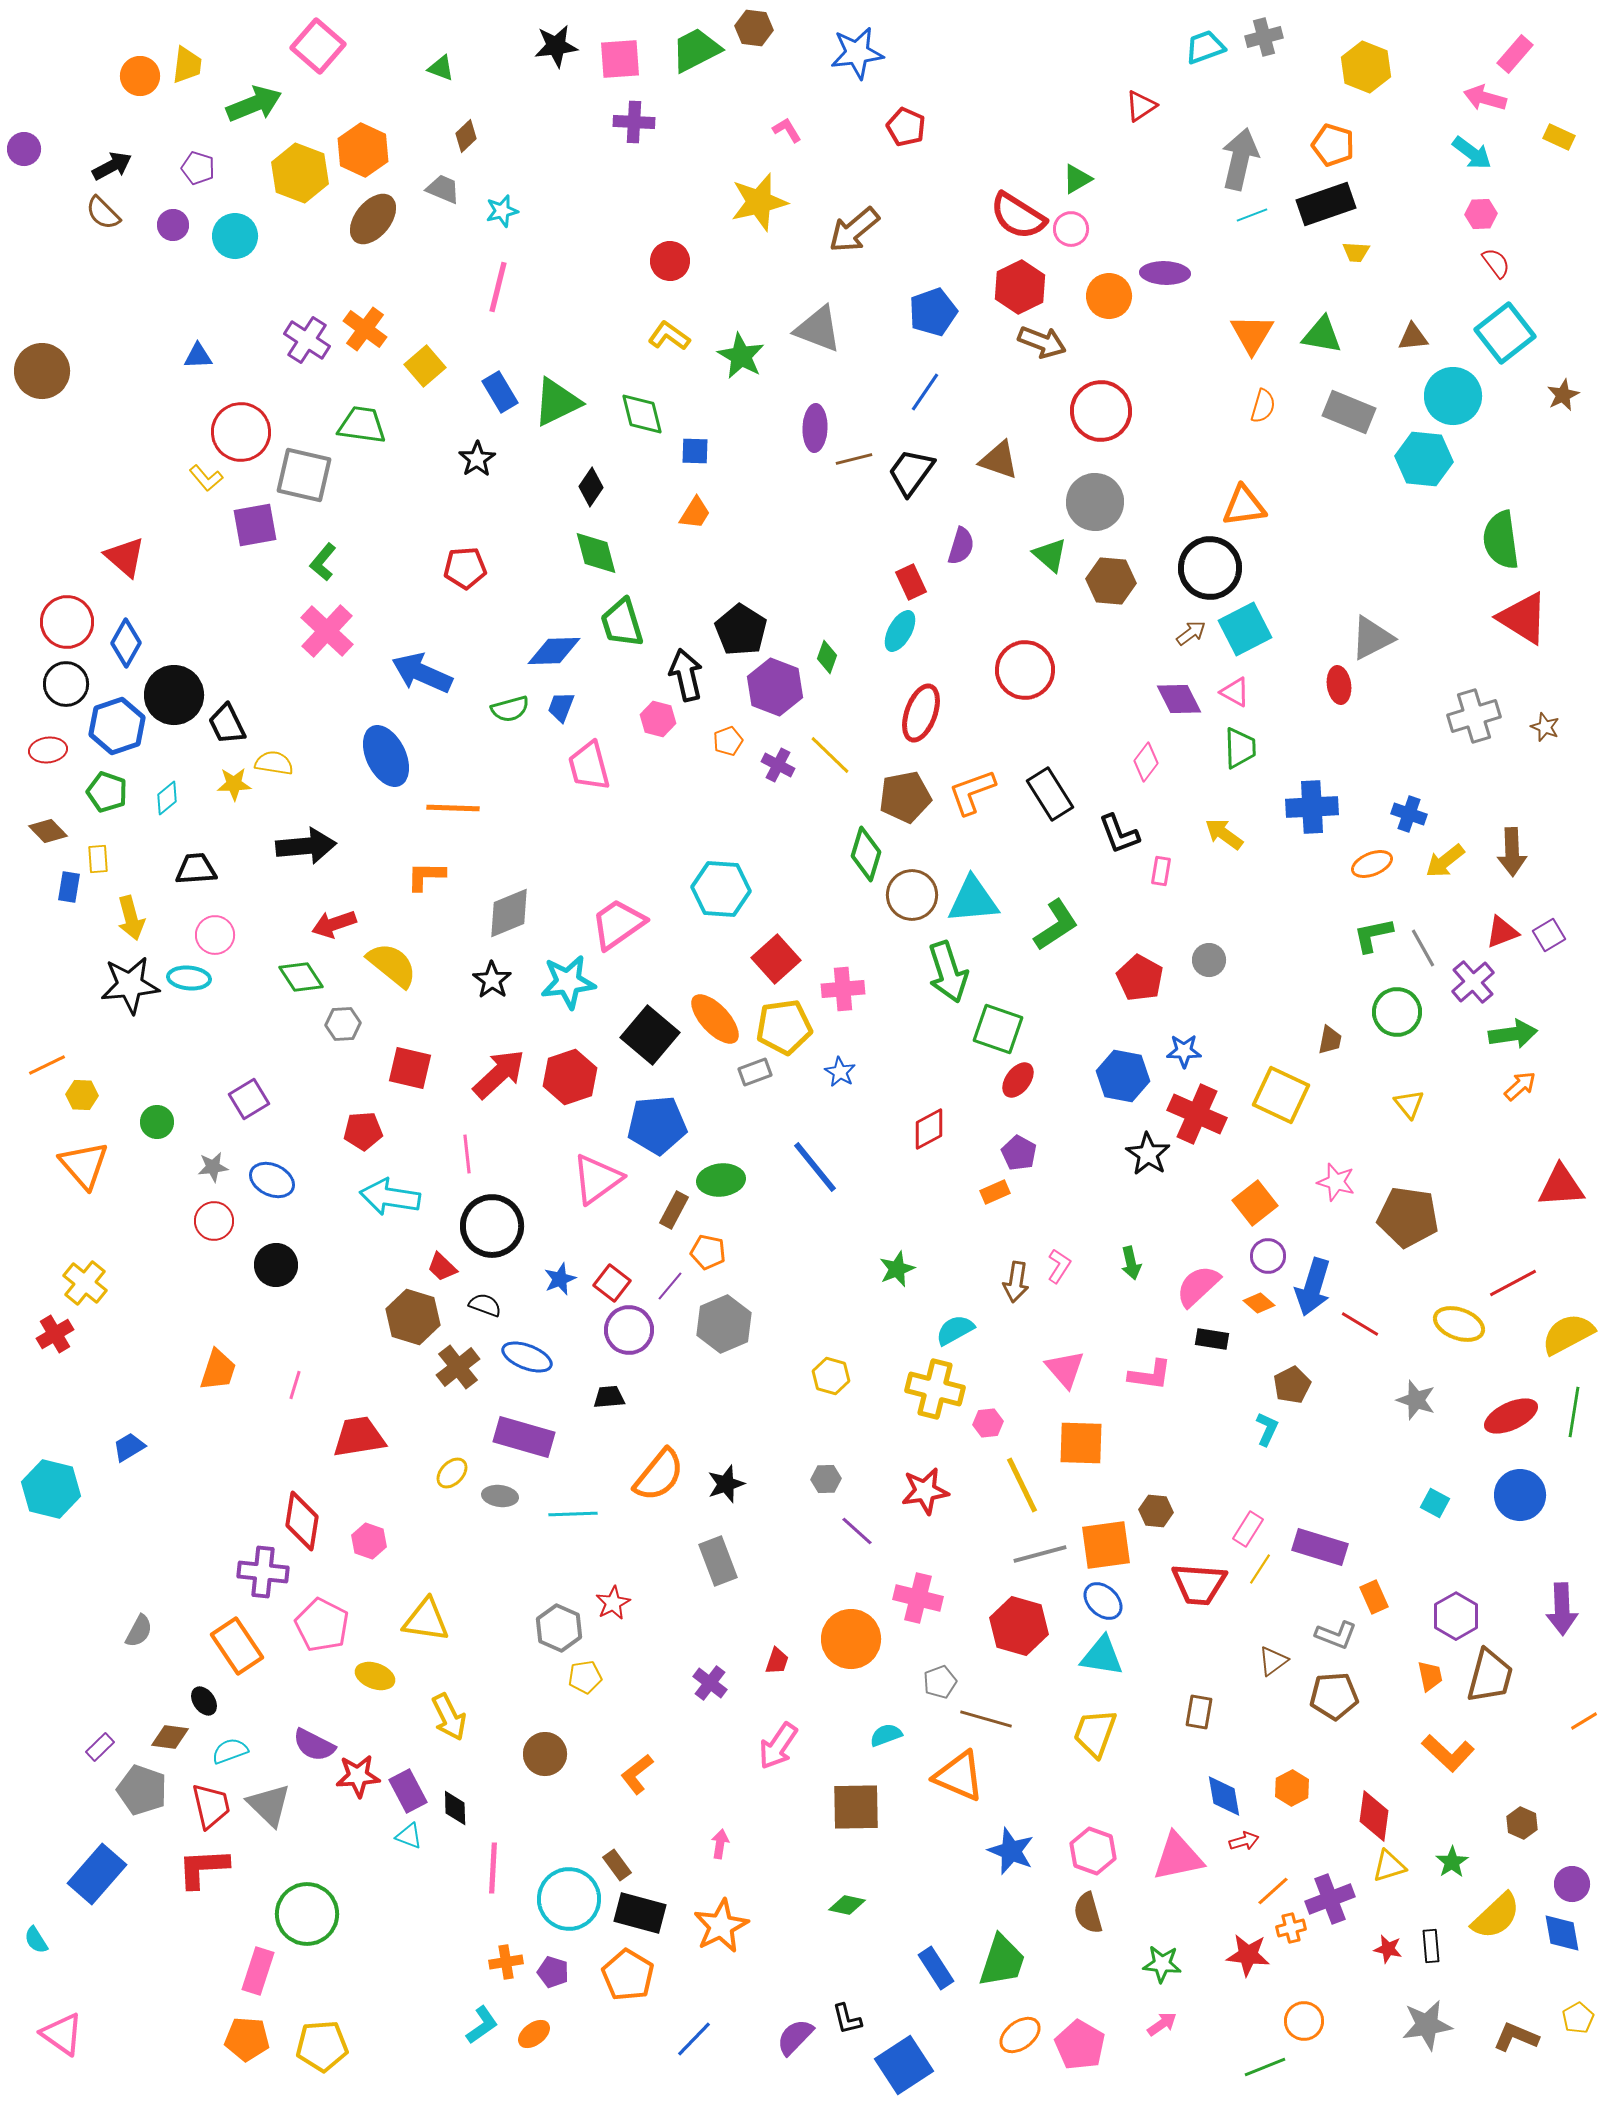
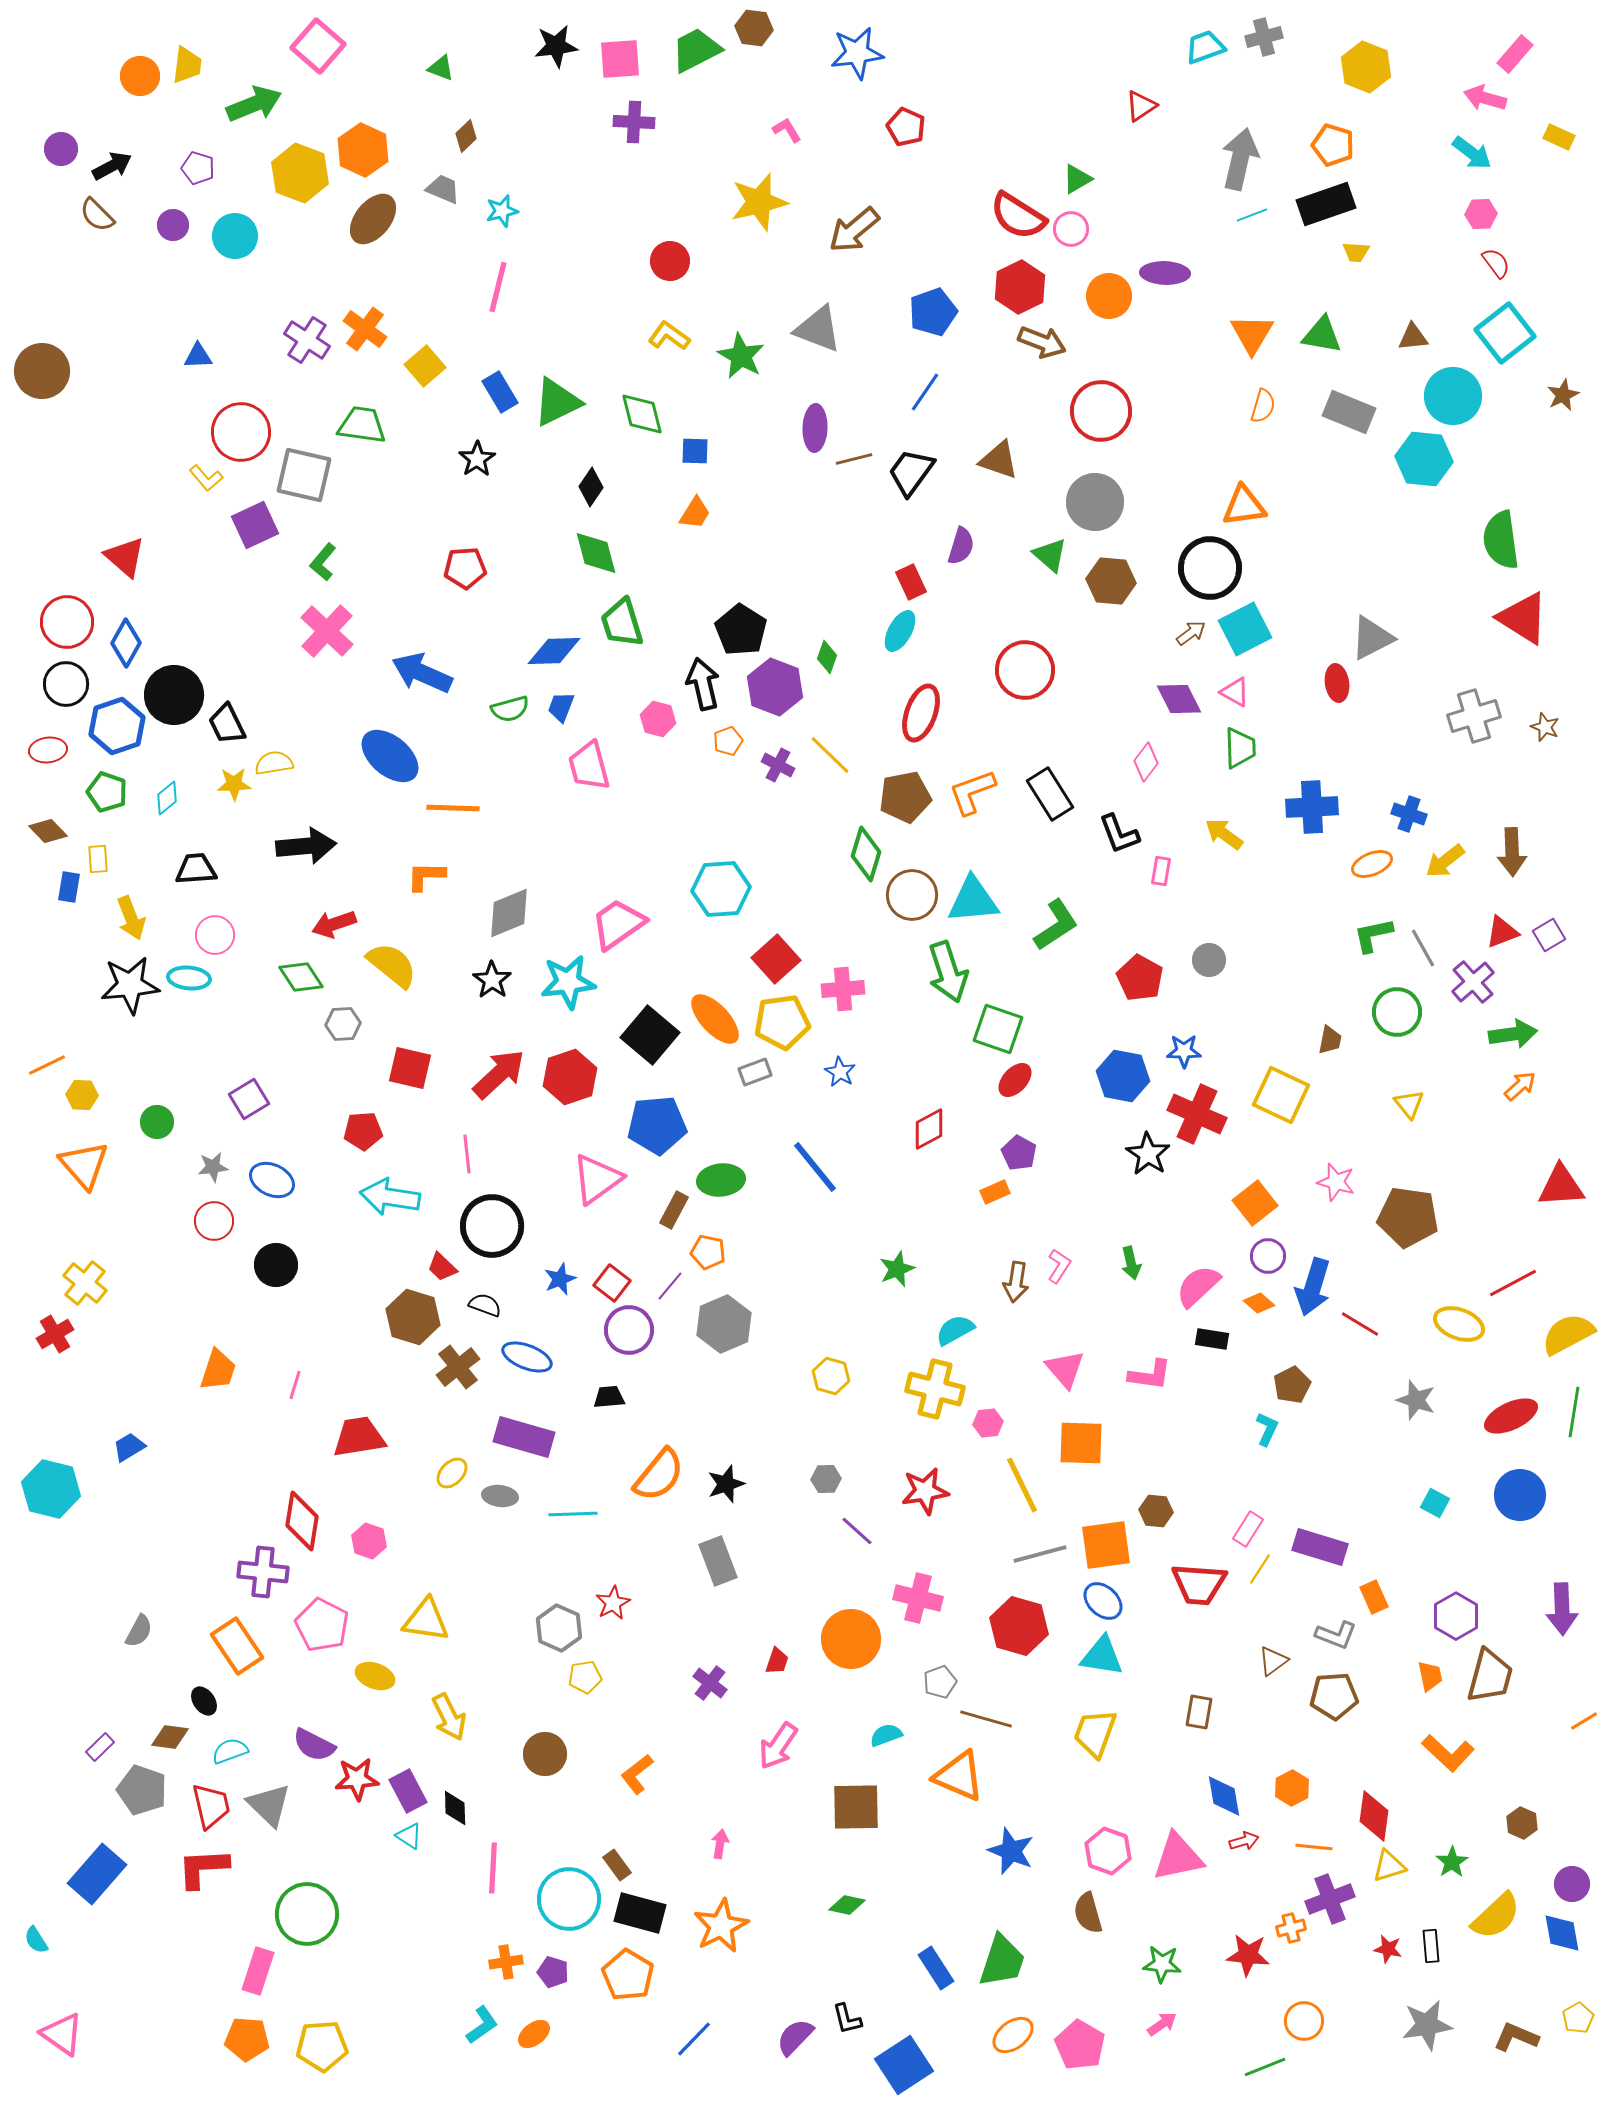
purple circle at (24, 149): moved 37 px right
brown semicircle at (103, 213): moved 6 px left, 2 px down
purple square at (255, 525): rotated 15 degrees counterclockwise
black arrow at (686, 675): moved 17 px right, 9 px down
red ellipse at (1339, 685): moved 2 px left, 2 px up
blue ellipse at (386, 756): moved 4 px right; rotated 24 degrees counterclockwise
yellow semicircle at (274, 763): rotated 18 degrees counterclockwise
cyan hexagon at (721, 889): rotated 8 degrees counterclockwise
yellow arrow at (131, 918): rotated 6 degrees counterclockwise
yellow pentagon at (784, 1027): moved 2 px left, 5 px up
red ellipse at (1018, 1080): moved 3 px left; rotated 6 degrees clockwise
red star at (358, 1776): moved 1 px left, 3 px down
cyan triangle at (409, 1836): rotated 12 degrees clockwise
pink hexagon at (1093, 1851): moved 15 px right
orange line at (1273, 1891): moved 41 px right, 44 px up; rotated 48 degrees clockwise
orange ellipse at (1020, 2035): moved 7 px left
